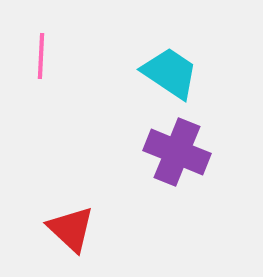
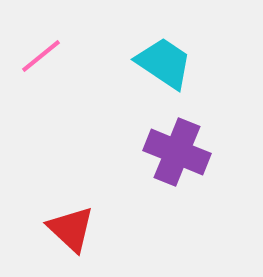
pink line: rotated 48 degrees clockwise
cyan trapezoid: moved 6 px left, 10 px up
